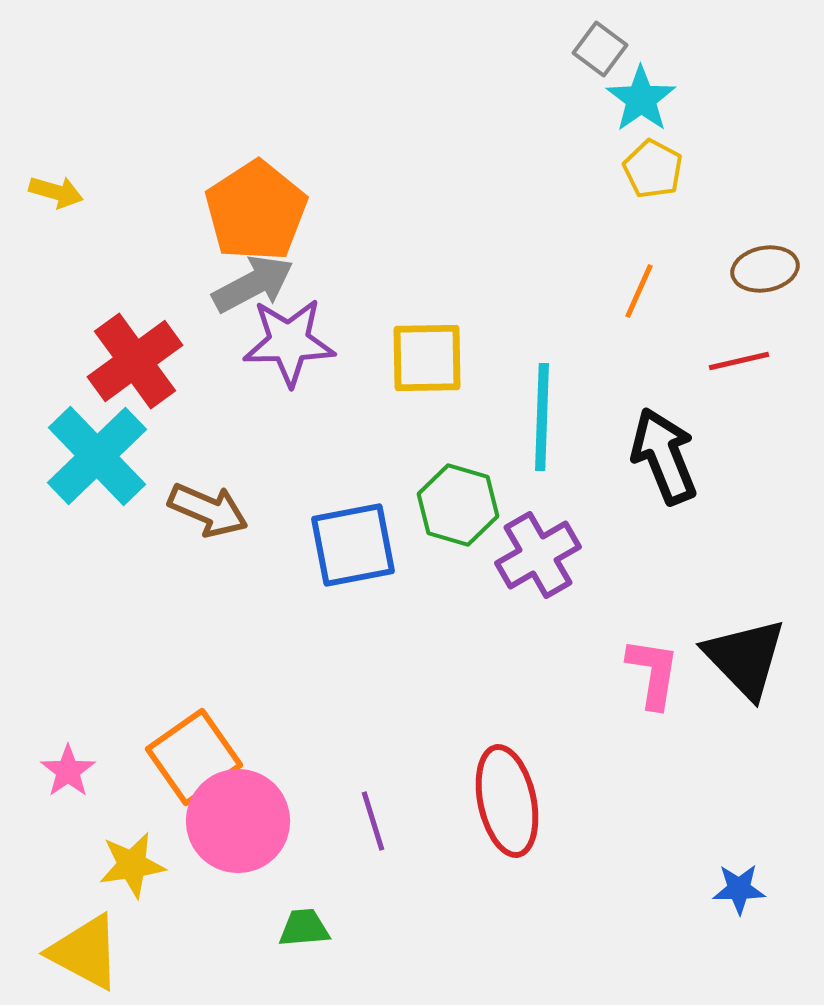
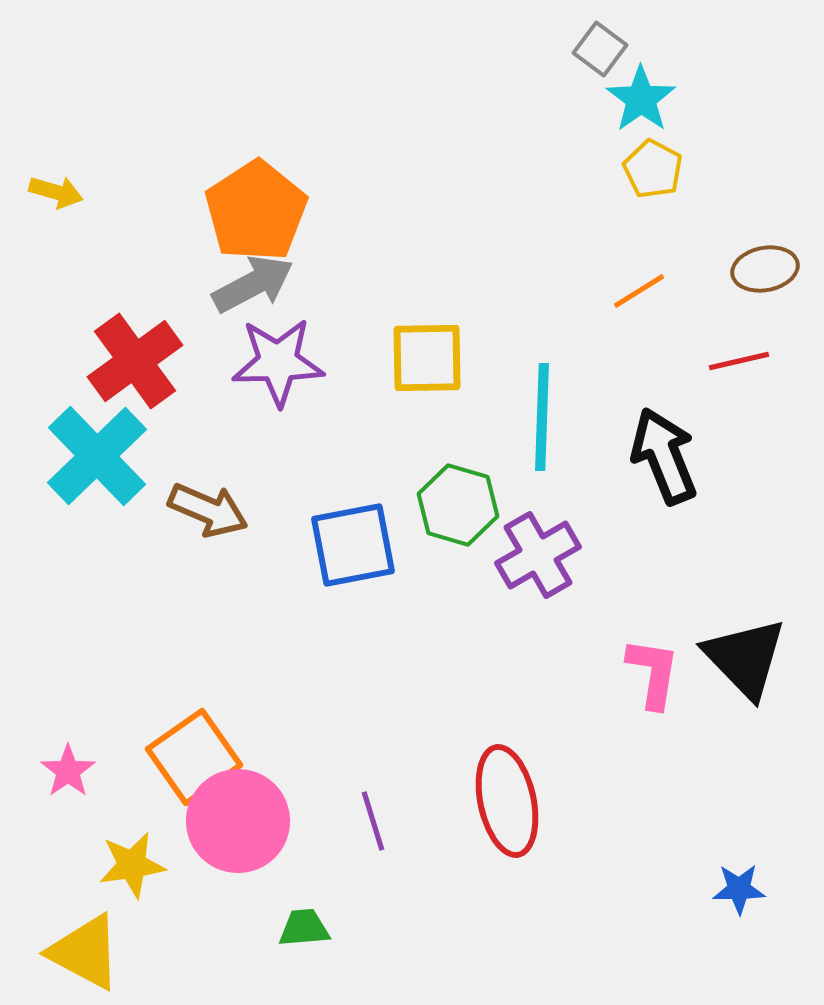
orange line: rotated 34 degrees clockwise
purple star: moved 11 px left, 20 px down
